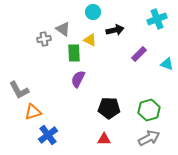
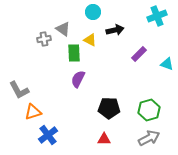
cyan cross: moved 3 px up
